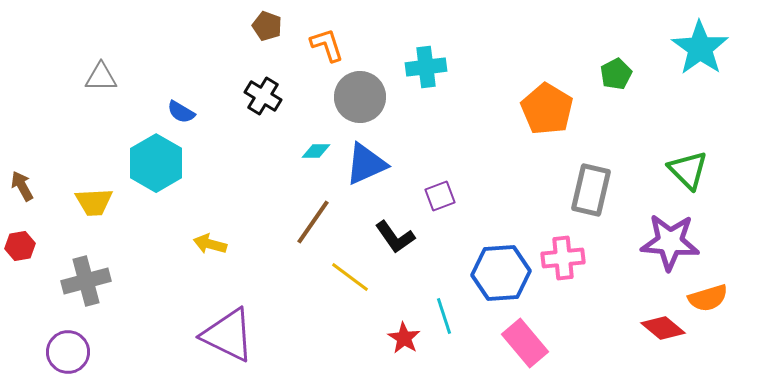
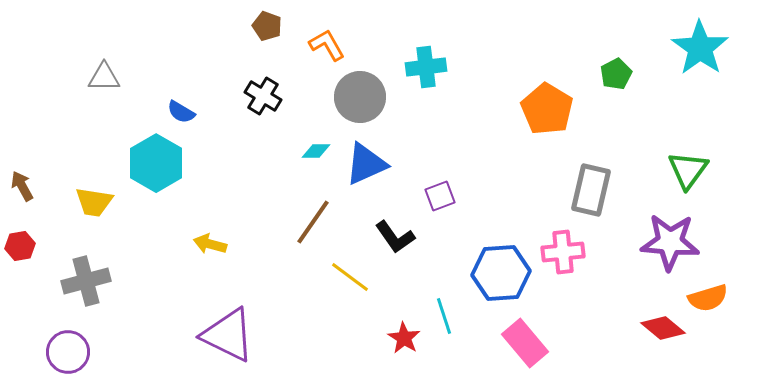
orange L-shape: rotated 12 degrees counterclockwise
gray triangle: moved 3 px right
green triangle: rotated 21 degrees clockwise
yellow trapezoid: rotated 12 degrees clockwise
pink cross: moved 6 px up
